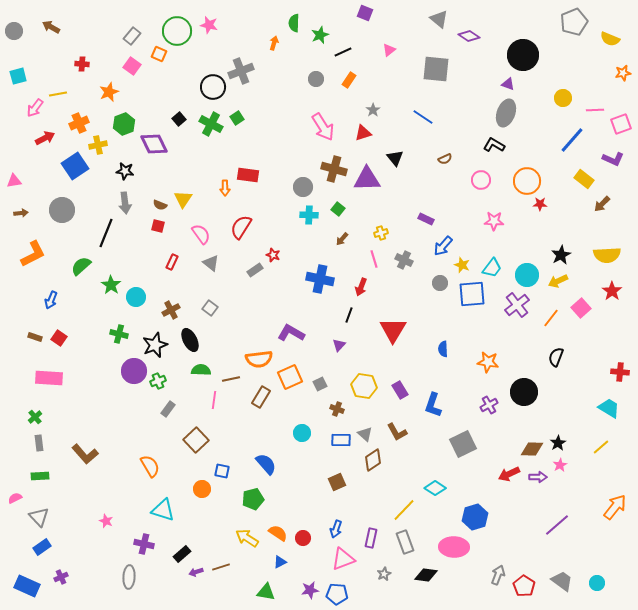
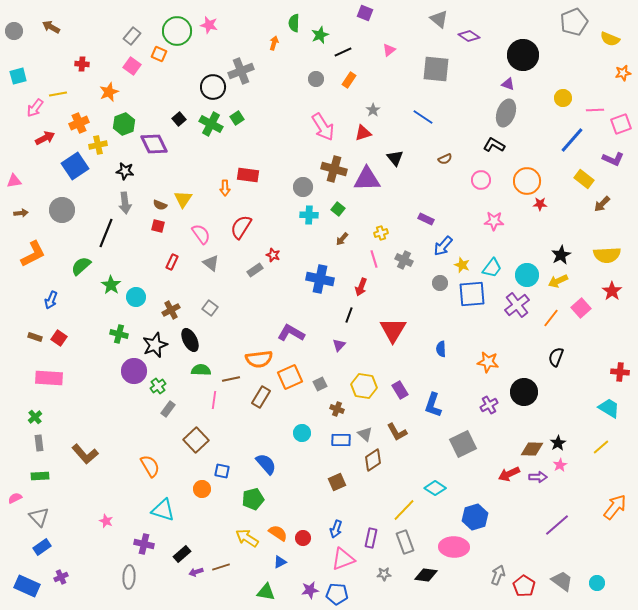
blue semicircle at (443, 349): moved 2 px left
green cross at (158, 381): moved 5 px down; rotated 14 degrees counterclockwise
gray star at (384, 574): rotated 24 degrees clockwise
